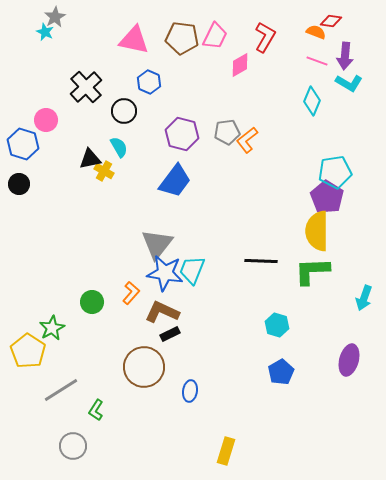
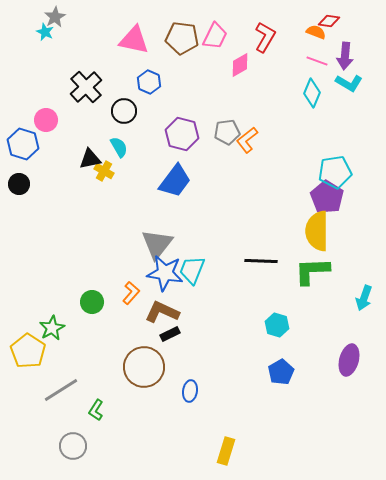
red diamond at (331, 21): moved 2 px left
cyan diamond at (312, 101): moved 8 px up
